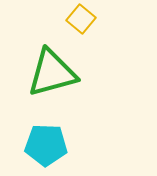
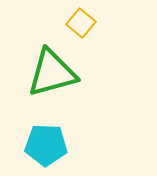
yellow square: moved 4 px down
